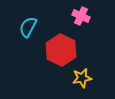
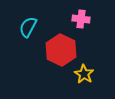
pink cross: moved 3 px down; rotated 18 degrees counterclockwise
yellow star: moved 2 px right, 4 px up; rotated 30 degrees counterclockwise
